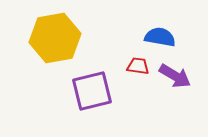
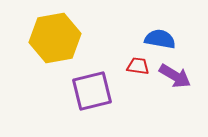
blue semicircle: moved 2 px down
